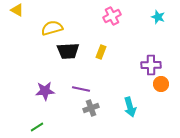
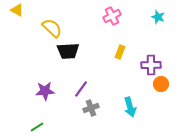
yellow semicircle: rotated 60 degrees clockwise
yellow rectangle: moved 19 px right
purple line: rotated 66 degrees counterclockwise
